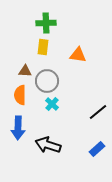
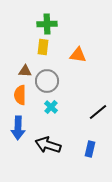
green cross: moved 1 px right, 1 px down
cyan cross: moved 1 px left, 3 px down
blue rectangle: moved 7 px left; rotated 35 degrees counterclockwise
